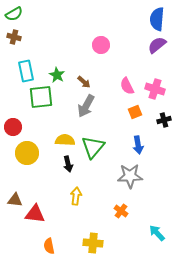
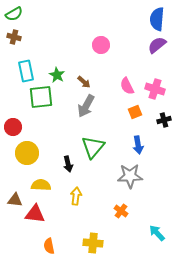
yellow semicircle: moved 24 px left, 45 px down
